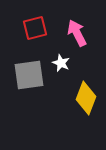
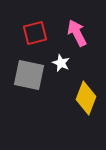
red square: moved 5 px down
gray square: rotated 20 degrees clockwise
